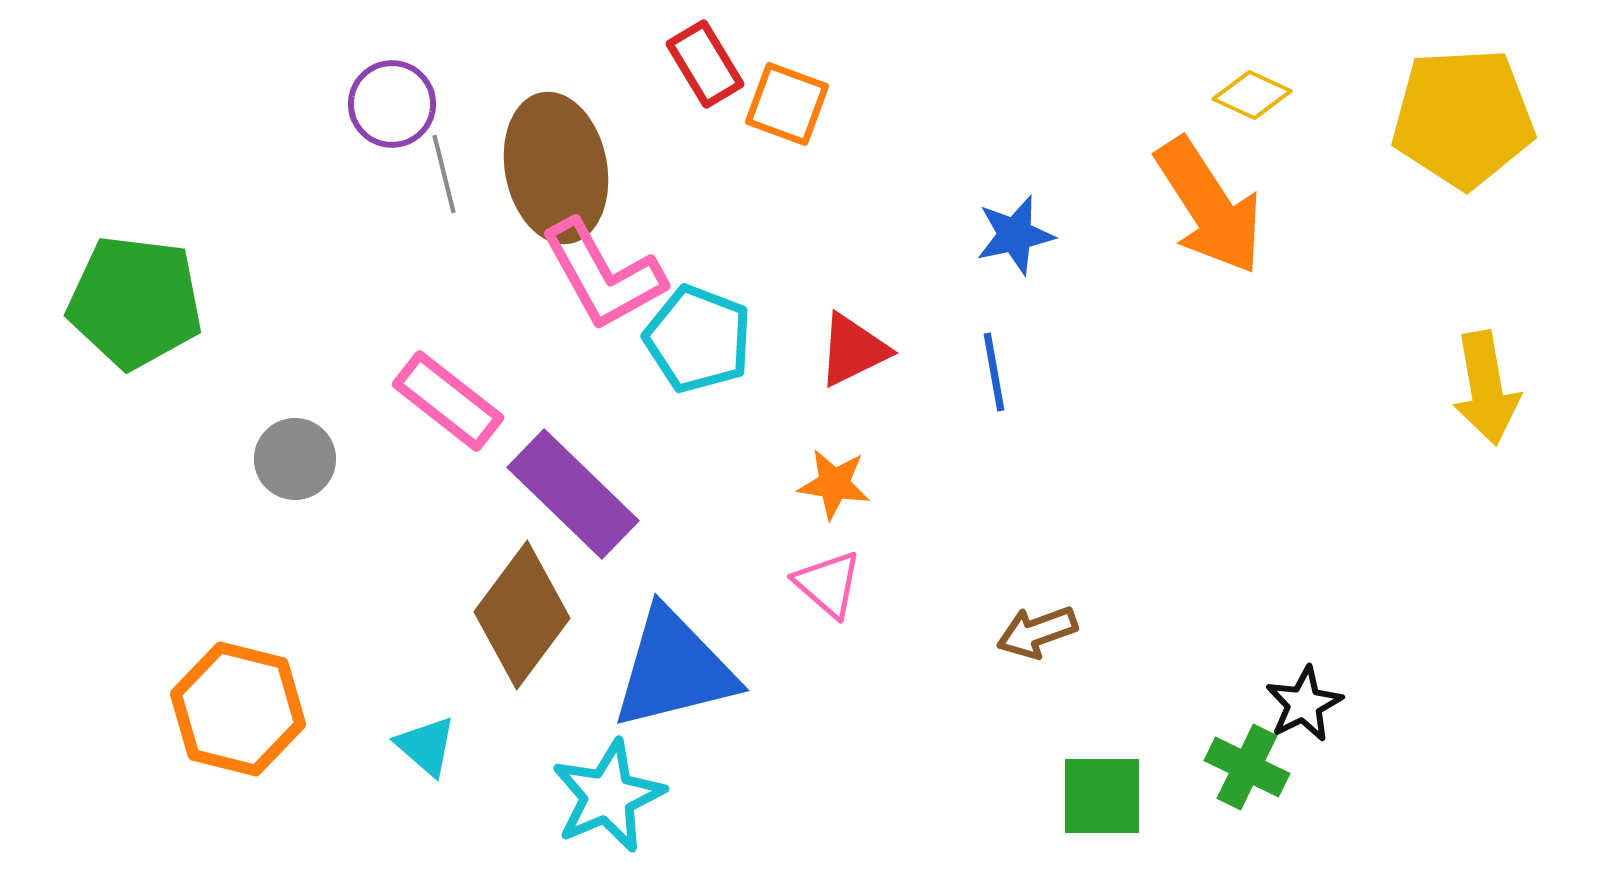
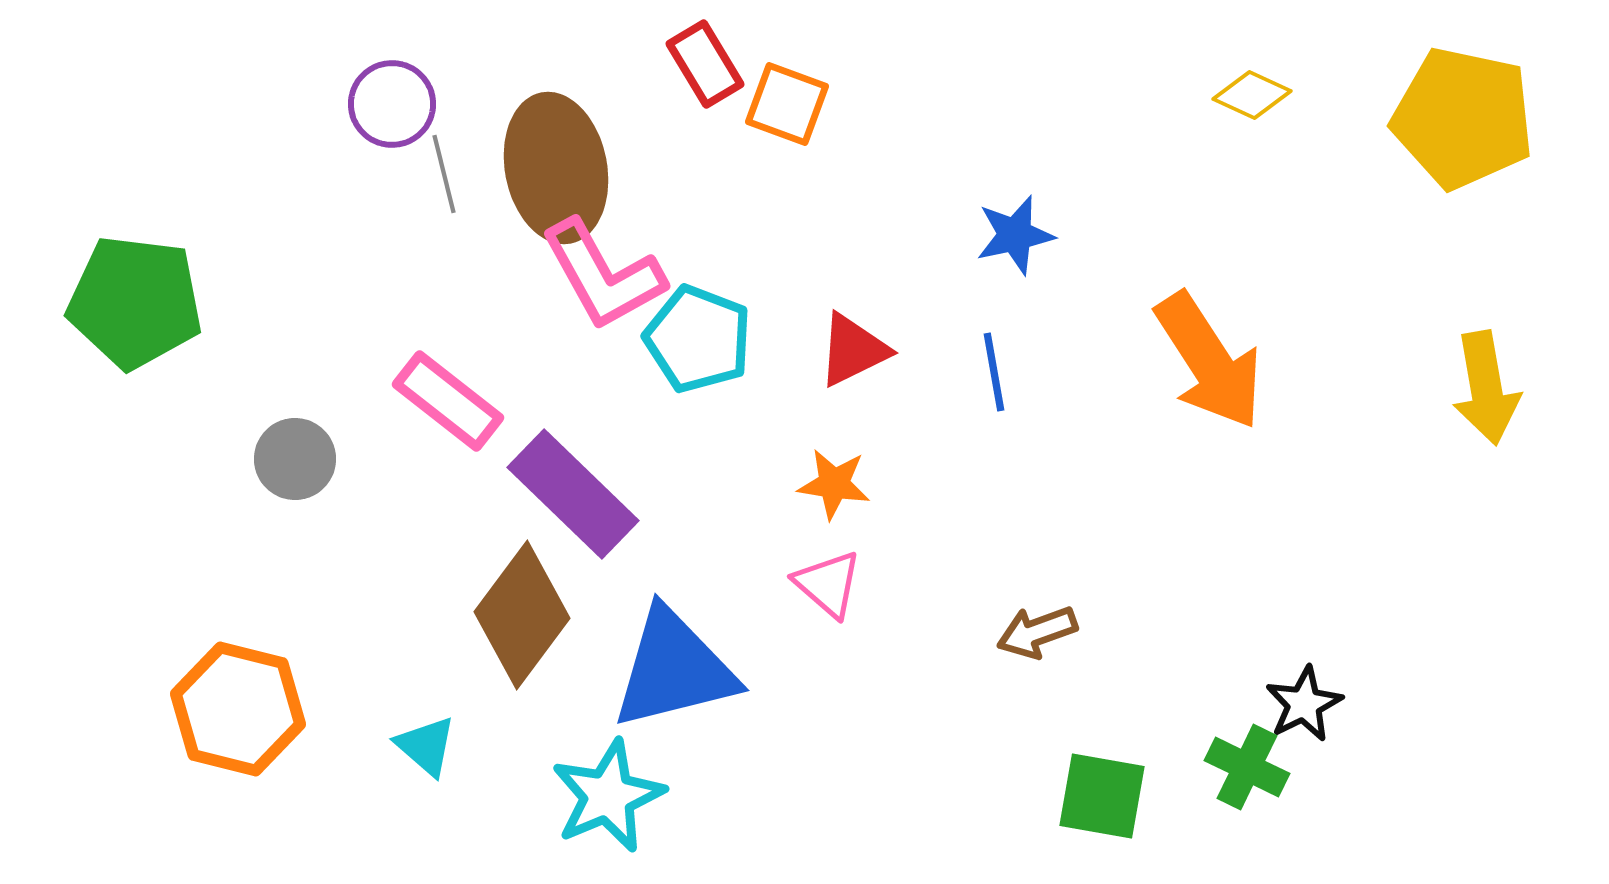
yellow pentagon: rotated 15 degrees clockwise
orange arrow: moved 155 px down
green square: rotated 10 degrees clockwise
